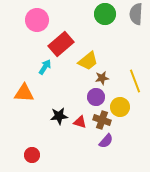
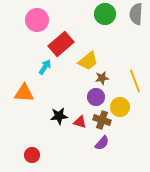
purple semicircle: moved 4 px left, 2 px down
